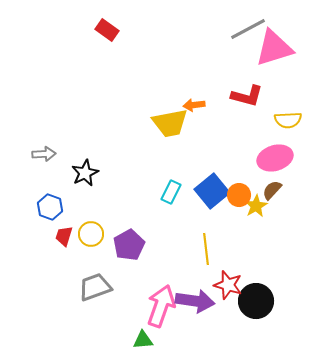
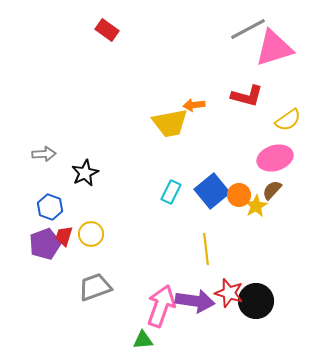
yellow semicircle: rotated 32 degrees counterclockwise
purple pentagon: moved 84 px left, 1 px up; rotated 8 degrees clockwise
red star: moved 1 px right, 8 px down
